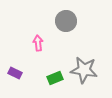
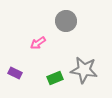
pink arrow: rotated 119 degrees counterclockwise
